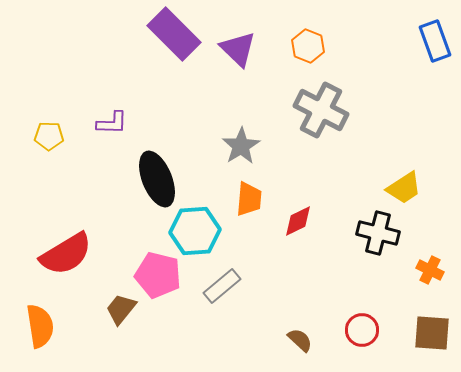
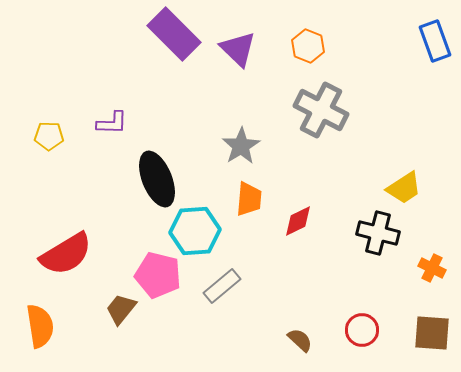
orange cross: moved 2 px right, 2 px up
